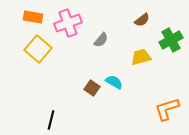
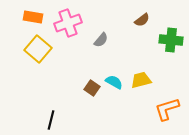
green cross: rotated 35 degrees clockwise
yellow trapezoid: moved 23 px down
